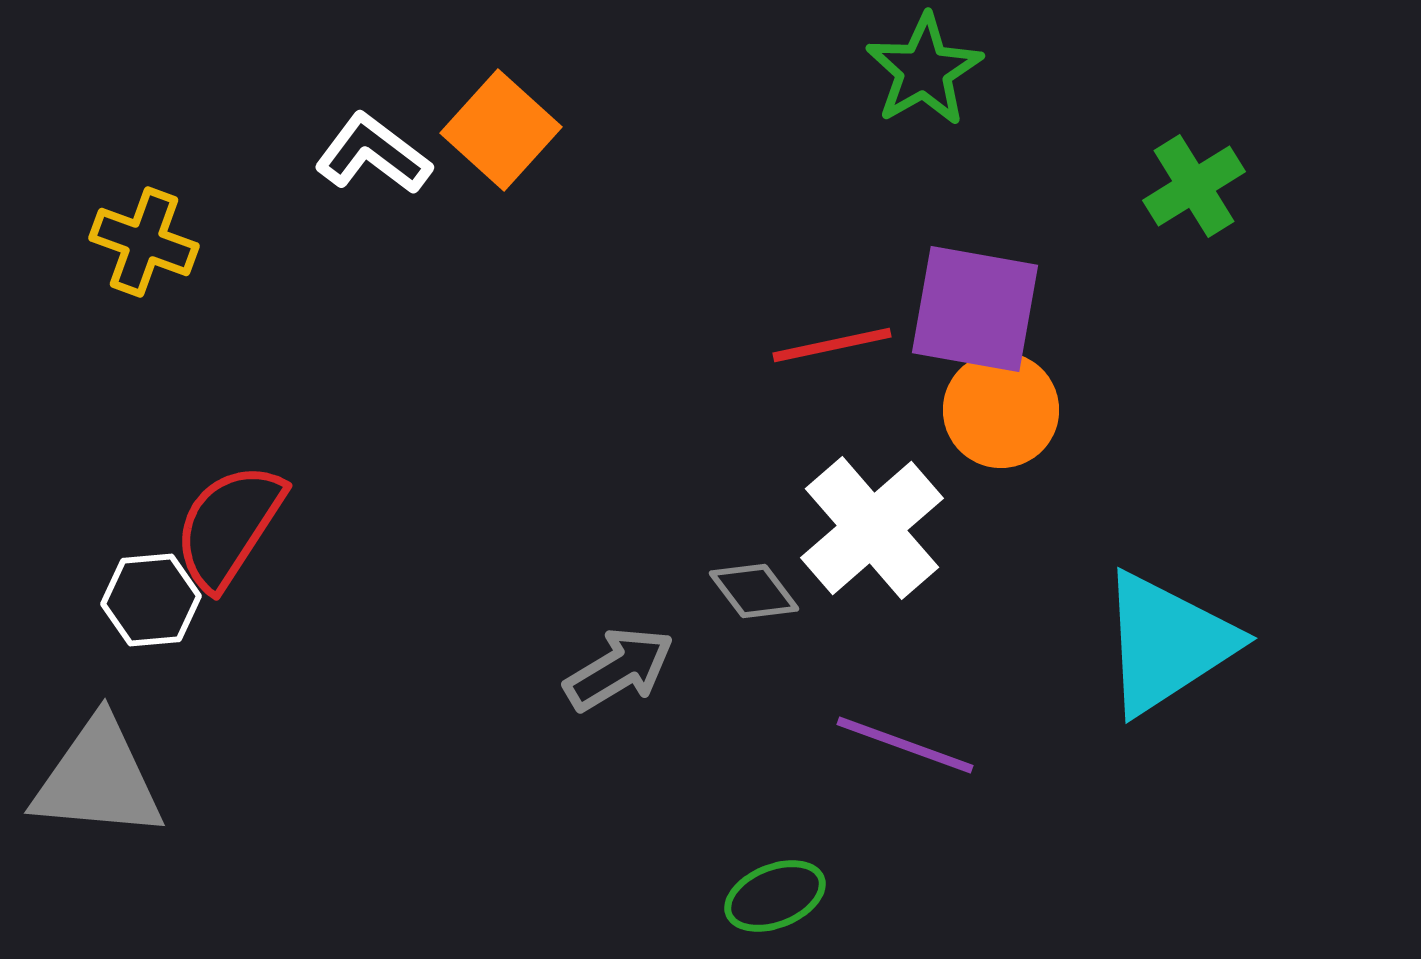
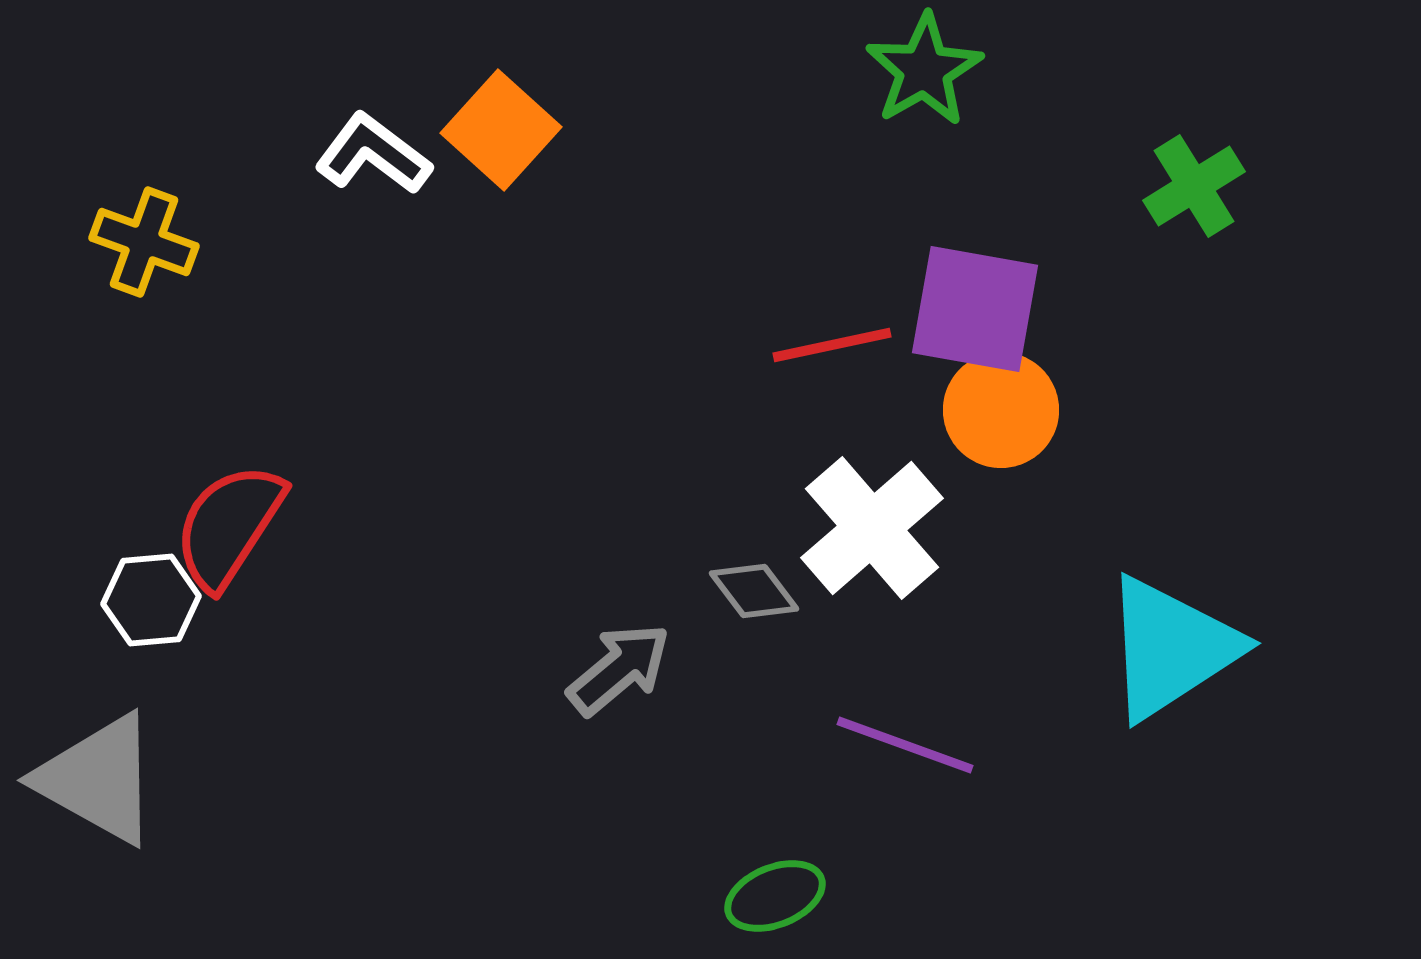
cyan triangle: moved 4 px right, 5 px down
gray arrow: rotated 9 degrees counterclockwise
gray triangle: rotated 24 degrees clockwise
